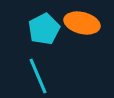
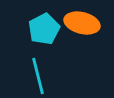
cyan line: rotated 9 degrees clockwise
